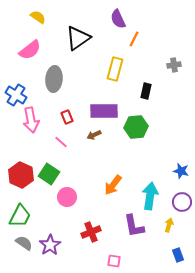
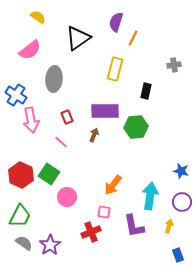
purple semicircle: moved 2 px left, 3 px down; rotated 42 degrees clockwise
orange line: moved 1 px left, 1 px up
purple rectangle: moved 1 px right
brown arrow: rotated 136 degrees clockwise
yellow arrow: moved 1 px down
pink square: moved 10 px left, 49 px up
